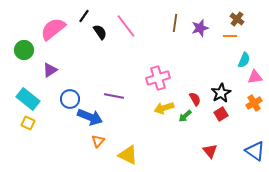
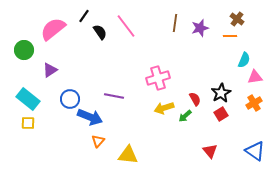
yellow square: rotated 24 degrees counterclockwise
yellow triangle: rotated 20 degrees counterclockwise
